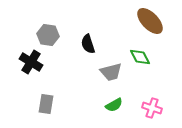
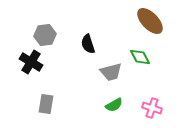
gray hexagon: moved 3 px left; rotated 15 degrees counterclockwise
